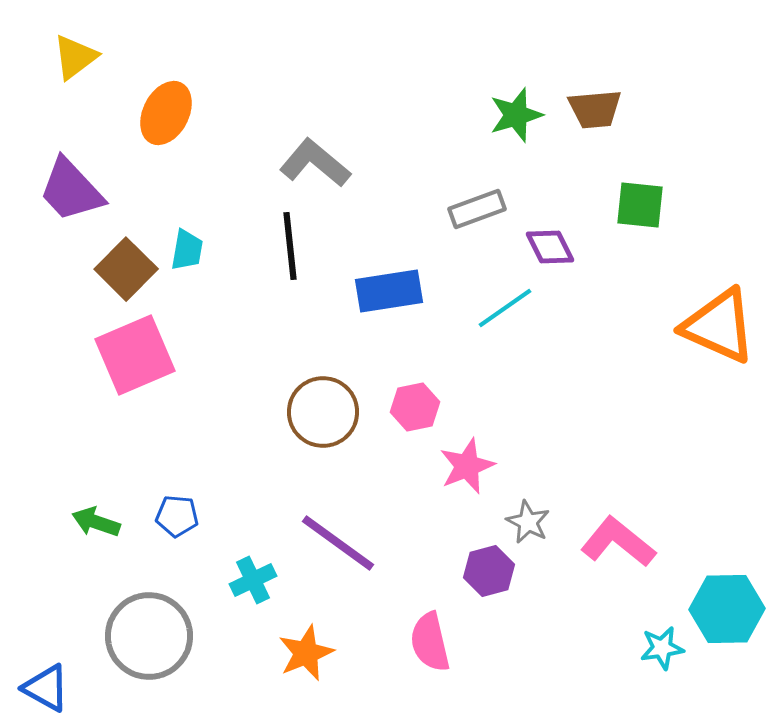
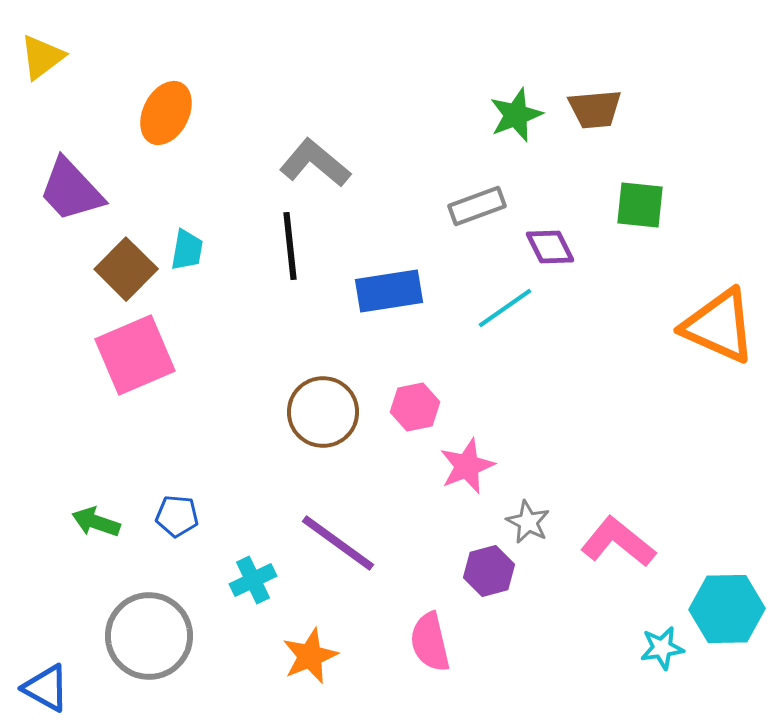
yellow triangle: moved 33 px left
green star: rotated 4 degrees counterclockwise
gray rectangle: moved 3 px up
orange star: moved 4 px right, 3 px down
